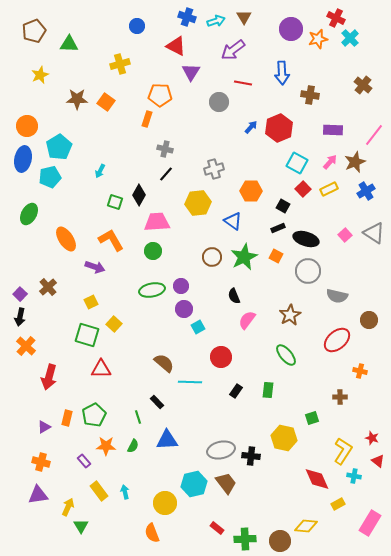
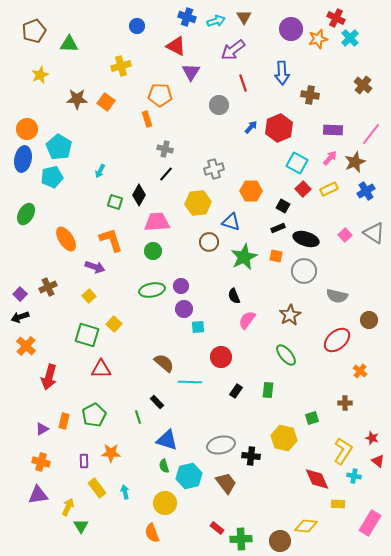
yellow cross at (120, 64): moved 1 px right, 2 px down
red line at (243, 83): rotated 60 degrees clockwise
gray circle at (219, 102): moved 3 px down
orange rectangle at (147, 119): rotated 35 degrees counterclockwise
orange circle at (27, 126): moved 3 px down
pink line at (374, 135): moved 3 px left, 1 px up
cyan pentagon at (59, 147): rotated 10 degrees counterclockwise
pink arrow at (330, 162): moved 4 px up
cyan pentagon at (50, 177): moved 2 px right
green ellipse at (29, 214): moved 3 px left
blue triangle at (233, 221): moved 2 px left, 1 px down; rotated 18 degrees counterclockwise
orange L-shape at (111, 240): rotated 12 degrees clockwise
orange square at (276, 256): rotated 16 degrees counterclockwise
brown circle at (212, 257): moved 3 px left, 15 px up
gray circle at (308, 271): moved 4 px left
brown cross at (48, 287): rotated 18 degrees clockwise
yellow square at (91, 302): moved 2 px left, 6 px up; rotated 16 degrees counterclockwise
black arrow at (20, 317): rotated 60 degrees clockwise
cyan square at (198, 327): rotated 24 degrees clockwise
orange cross at (360, 371): rotated 24 degrees clockwise
brown cross at (340, 397): moved 5 px right, 6 px down
orange rectangle at (67, 418): moved 3 px left, 3 px down
purple triangle at (44, 427): moved 2 px left, 2 px down
blue triangle at (167, 440): rotated 20 degrees clockwise
orange star at (106, 446): moved 5 px right, 7 px down
green semicircle at (133, 446): moved 31 px right, 20 px down; rotated 136 degrees clockwise
gray ellipse at (221, 450): moved 5 px up
purple rectangle at (84, 461): rotated 40 degrees clockwise
cyan hexagon at (194, 484): moved 5 px left, 8 px up
yellow rectangle at (99, 491): moved 2 px left, 3 px up
yellow rectangle at (338, 504): rotated 32 degrees clockwise
green cross at (245, 539): moved 4 px left
